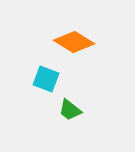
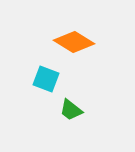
green trapezoid: moved 1 px right
